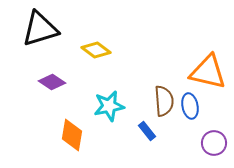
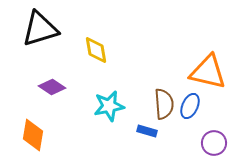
yellow diamond: rotated 44 degrees clockwise
purple diamond: moved 5 px down
brown semicircle: moved 3 px down
blue ellipse: rotated 35 degrees clockwise
blue rectangle: rotated 36 degrees counterclockwise
orange diamond: moved 39 px left
